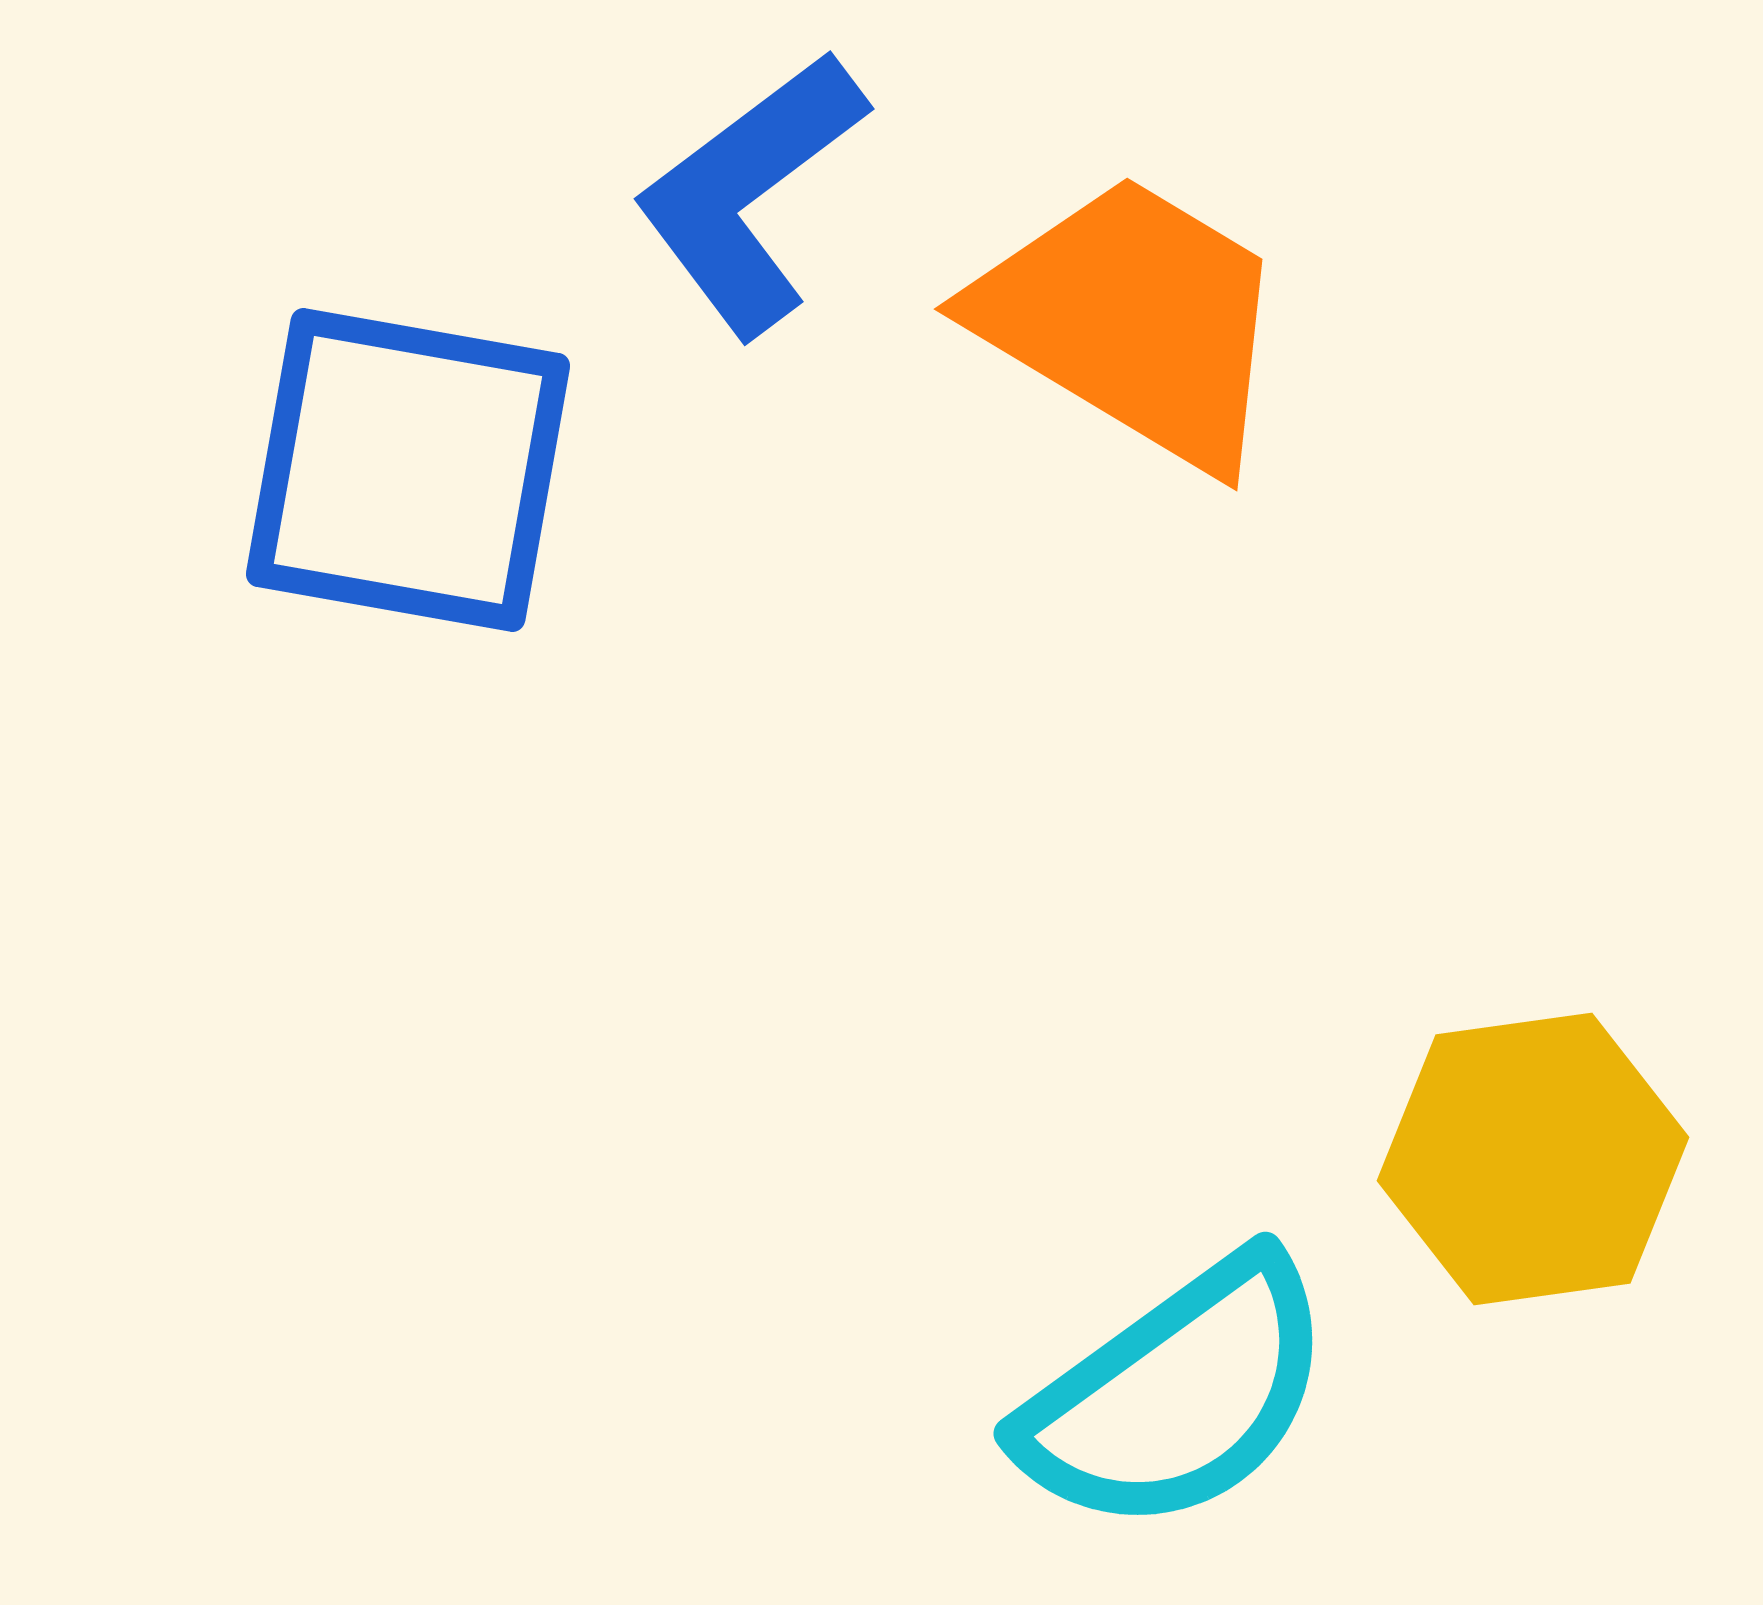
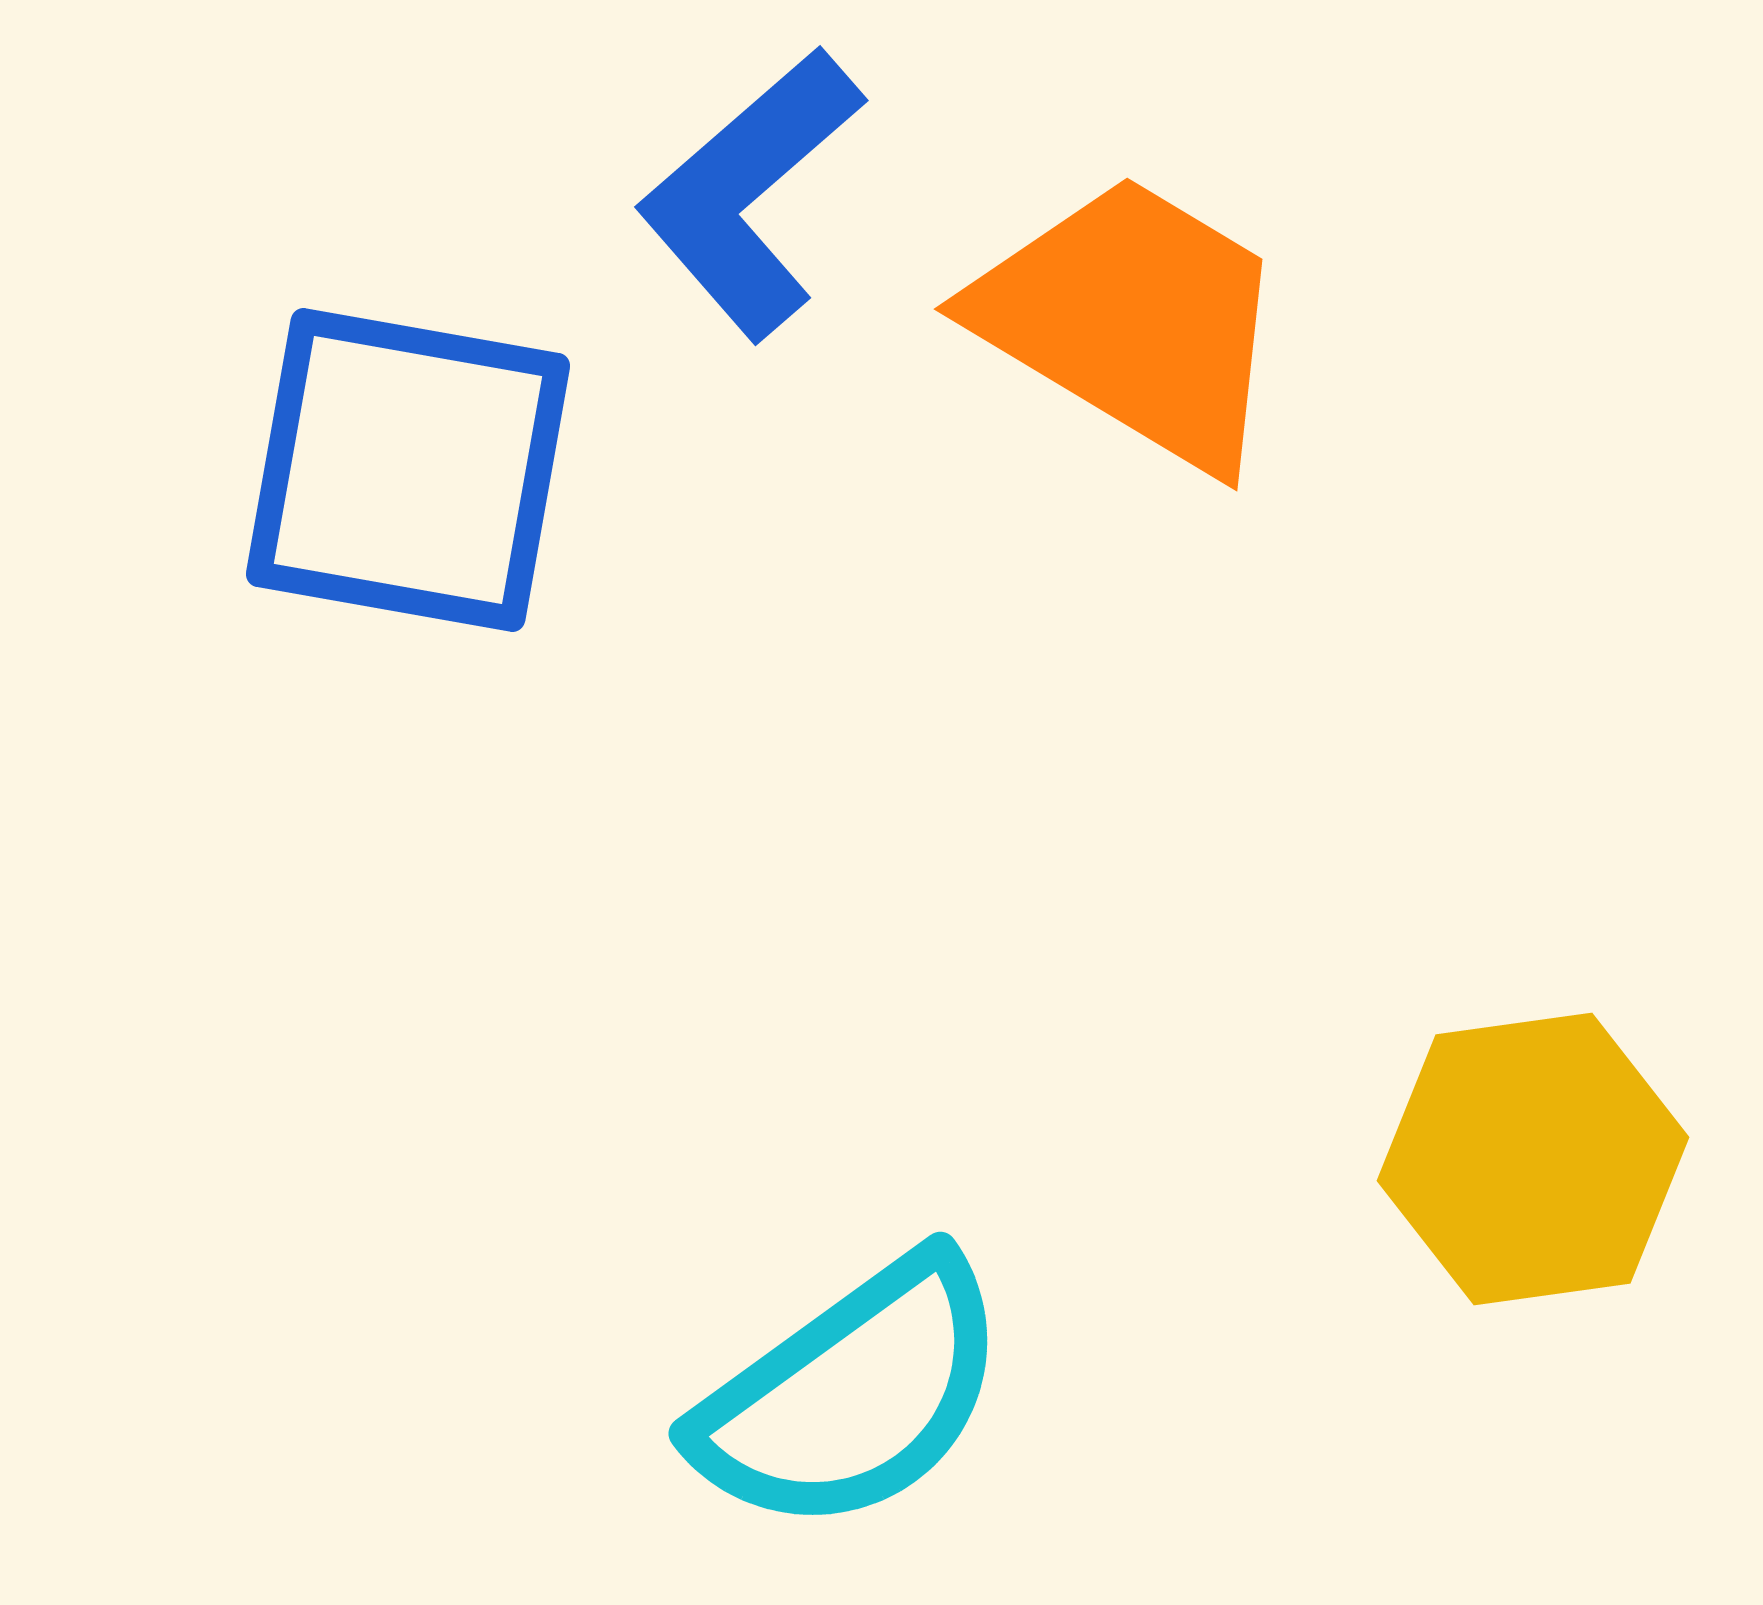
blue L-shape: rotated 4 degrees counterclockwise
cyan semicircle: moved 325 px left
